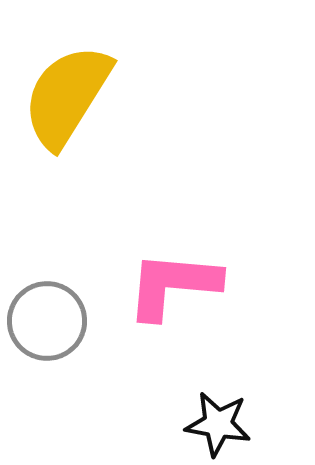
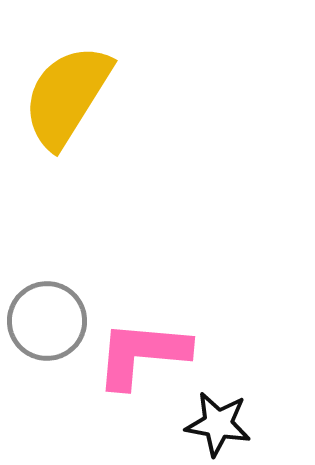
pink L-shape: moved 31 px left, 69 px down
